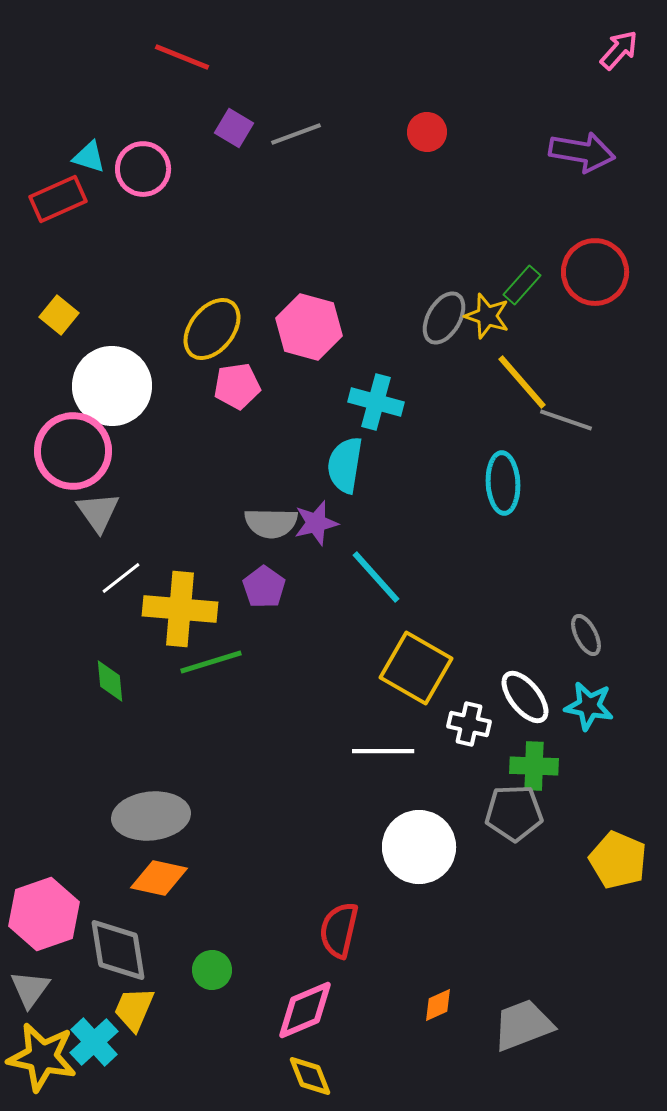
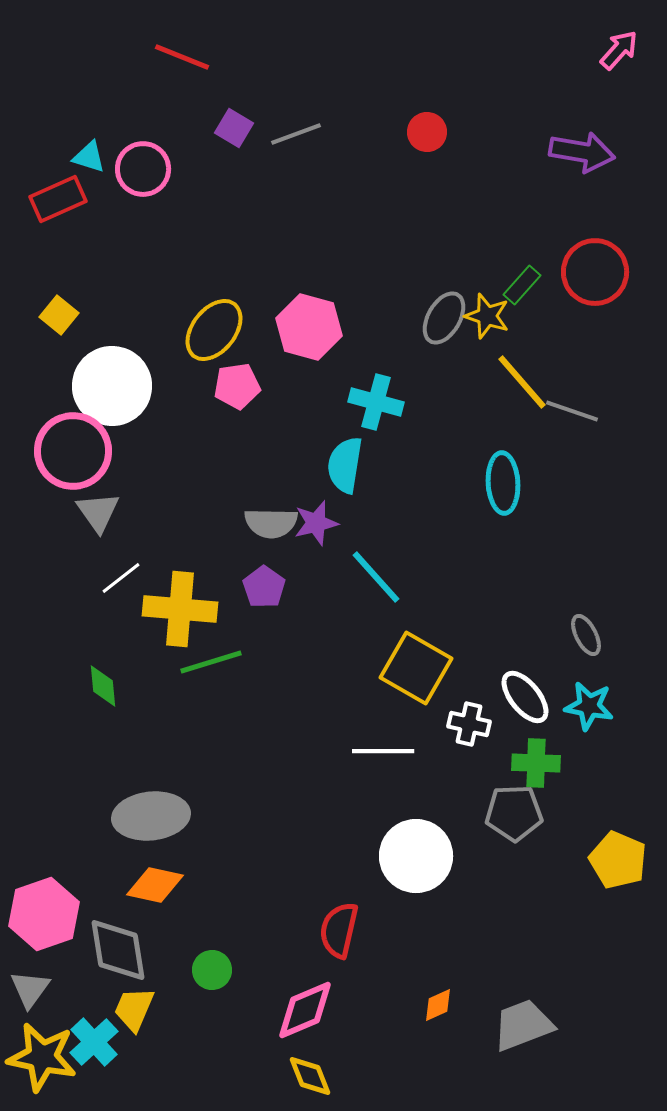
yellow ellipse at (212, 329): moved 2 px right, 1 px down
gray line at (566, 420): moved 6 px right, 9 px up
green diamond at (110, 681): moved 7 px left, 5 px down
green cross at (534, 766): moved 2 px right, 3 px up
white circle at (419, 847): moved 3 px left, 9 px down
orange diamond at (159, 878): moved 4 px left, 7 px down
